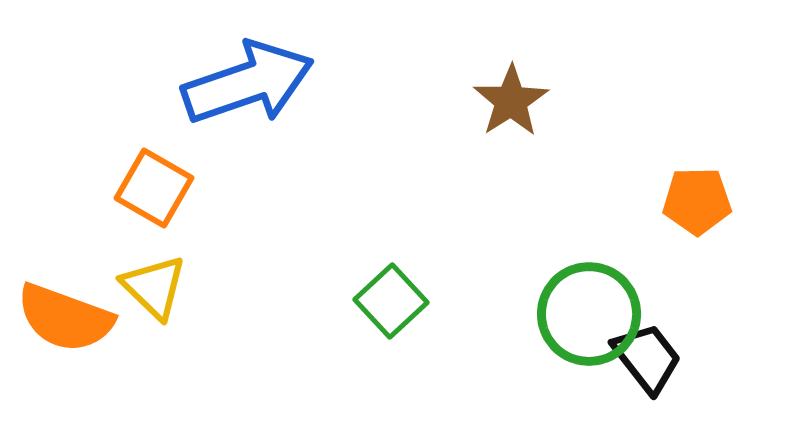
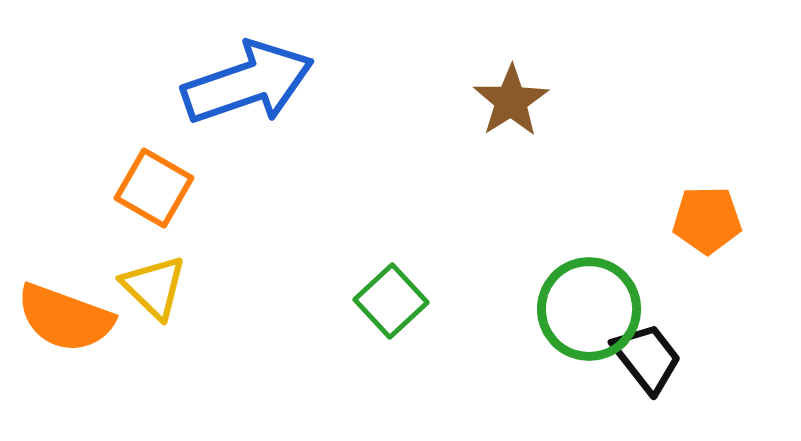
orange pentagon: moved 10 px right, 19 px down
green circle: moved 5 px up
